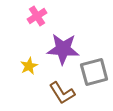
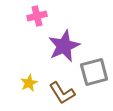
pink cross: rotated 18 degrees clockwise
purple star: moved 1 px right, 3 px up; rotated 28 degrees counterclockwise
yellow star: moved 17 px down
